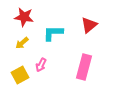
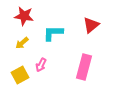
red star: moved 1 px up
red triangle: moved 2 px right
